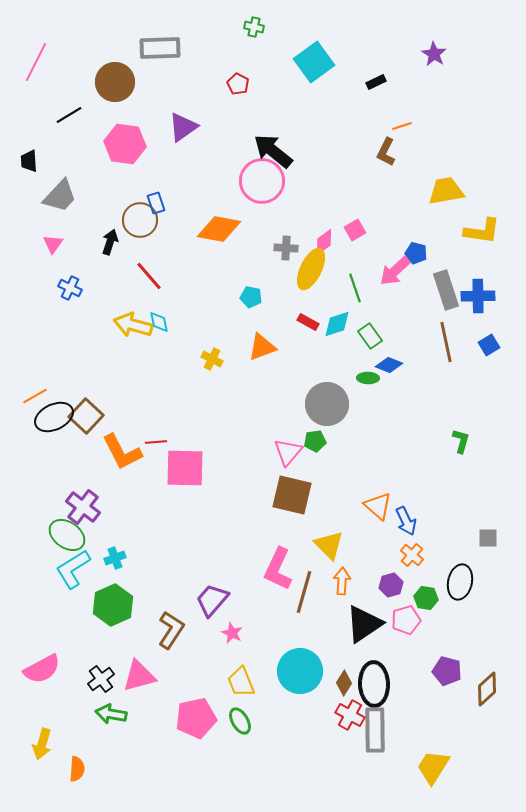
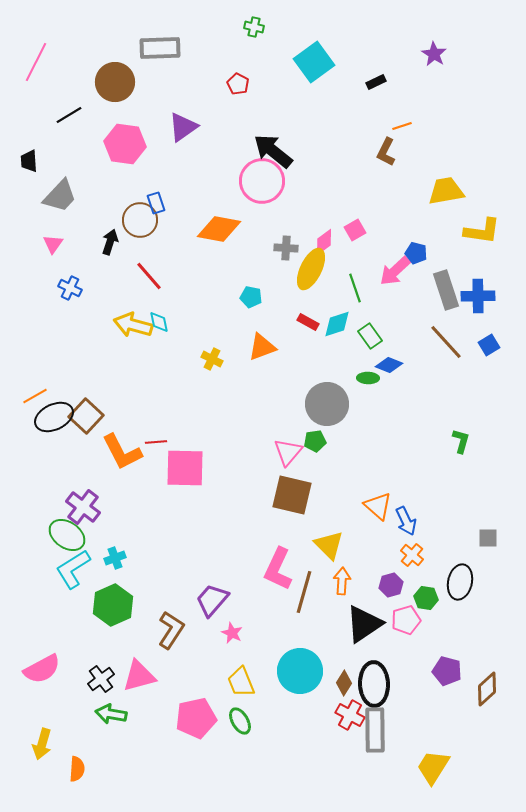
brown line at (446, 342): rotated 30 degrees counterclockwise
